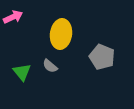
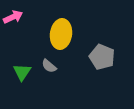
gray semicircle: moved 1 px left
green triangle: rotated 12 degrees clockwise
